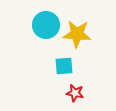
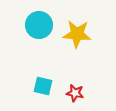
cyan circle: moved 7 px left
cyan square: moved 21 px left, 20 px down; rotated 18 degrees clockwise
